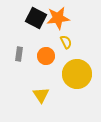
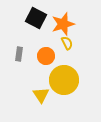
orange star: moved 5 px right, 6 px down; rotated 10 degrees counterclockwise
yellow semicircle: moved 1 px right, 1 px down
yellow circle: moved 13 px left, 6 px down
